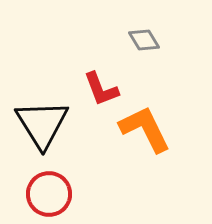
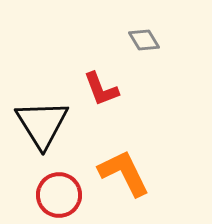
orange L-shape: moved 21 px left, 44 px down
red circle: moved 10 px right, 1 px down
